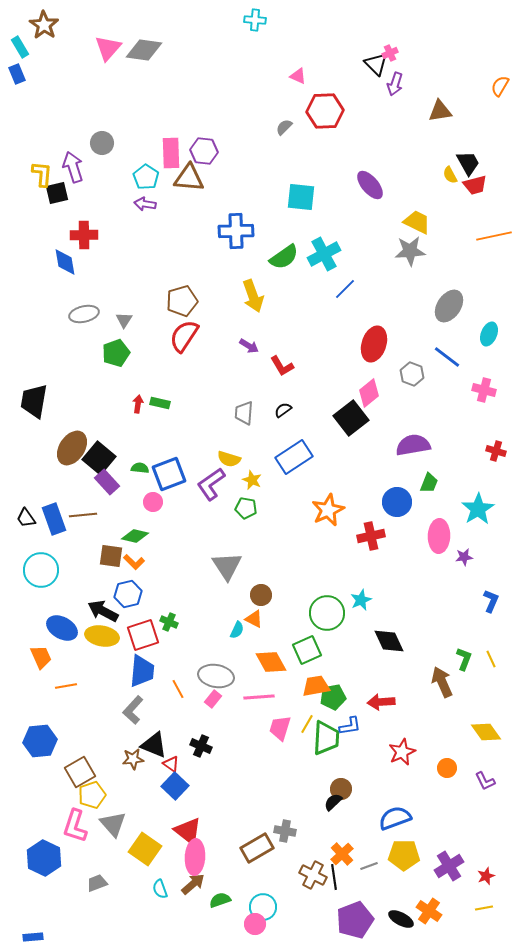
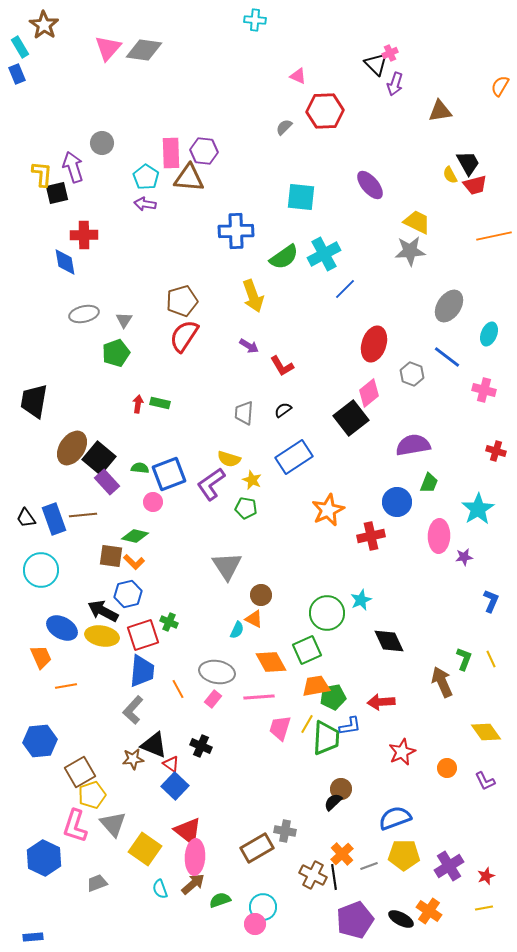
gray ellipse at (216, 676): moved 1 px right, 4 px up
